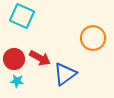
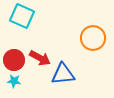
red circle: moved 1 px down
blue triangle: moved 2 px left; rotated 30 degrees clockwise
cyan star: moved 3 px left
